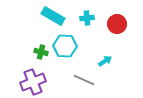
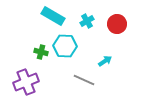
cyan cross: moved 3 px down; rotated 24 degrees counterclockwise
purple cross: moved 7 px left
